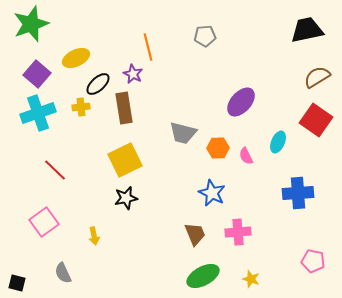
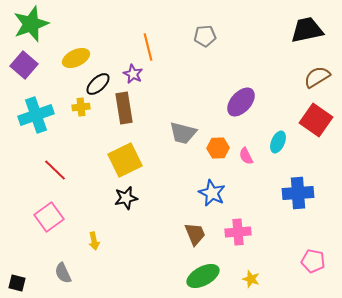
purple square: moved 13 px left, 9 px up
cyan cross: moved 2 px left, 2 px down
pink square: moved 5 px right, 5 px up
yellow arrow: moved 5 px down
